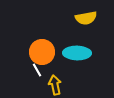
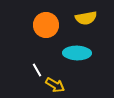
orange circle: moved 4 px right, 27 px up
yellow arrow: rotated 132 degrees clockwise
